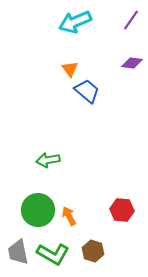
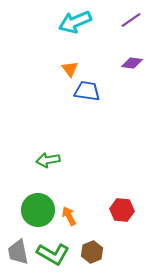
purple line: rotated 20 degrees clockwise
blue trapezoid: rotated 32 degrees counterclockwise
brown hexagon: moved 1 px left, 1 px down; rotated 20 degrees clockwise
